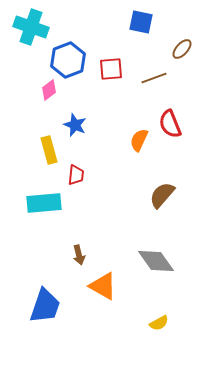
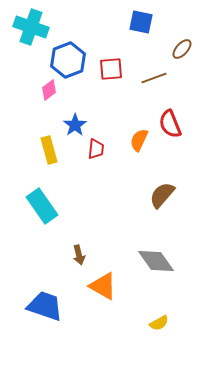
blue star: rotated 15 degrees clockwise
red trapezoid: moved 20 px right, 26 px up
cyan rectangle: moved 2 px left, 3 px down; rotated 60 degrees clockwise
blue trapezoid: rotated 90 degrees counterclockwise
